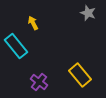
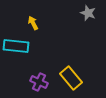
cyan rectangle: rotated 45 degrees counterclockwise
yellow rectangle: moved 9 px left, 3 px down
purple cross: rotated 12 degrees counterclockwise
